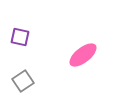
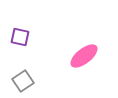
pink ellipse: moved 1 px right, 1 px down
